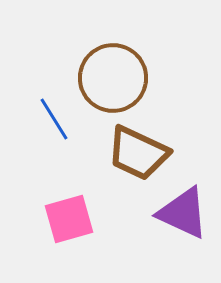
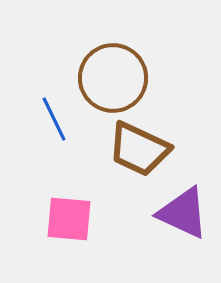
blue line: rotated 6 degrees clockwise
brown trapezoid: moved 1 px right, 4 px up
pink square: rotated 21 degrees clockwise
